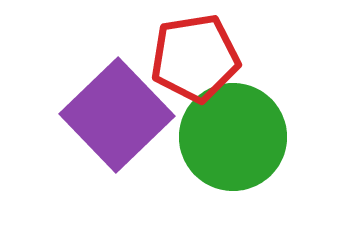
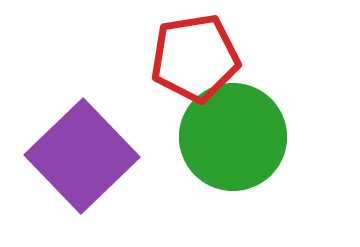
purple square: moved 35 px left, 41 px down
